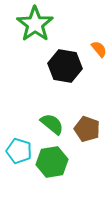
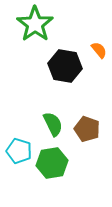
orange semicircle: moved 1 px down
green semicircle: moved 1 px right; rotated 25 degrees clockwise
green hexagon: moved 1 px down
